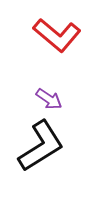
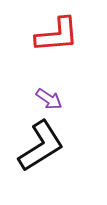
red L-shape: rotated 45 degrees counterclockwise
